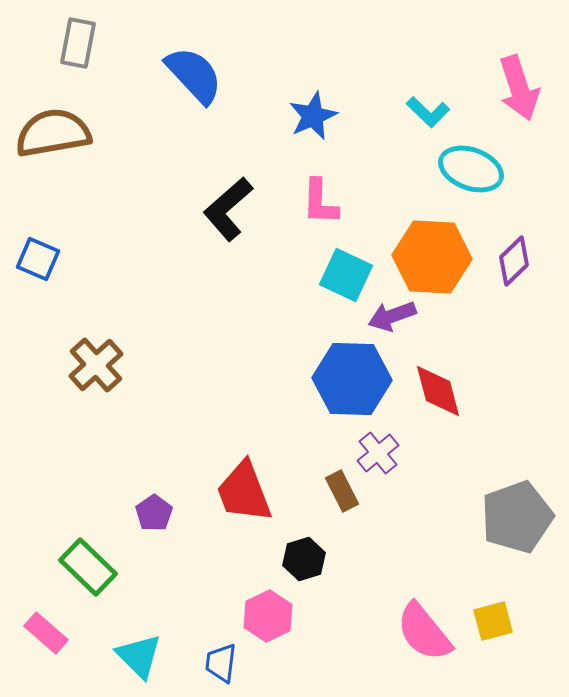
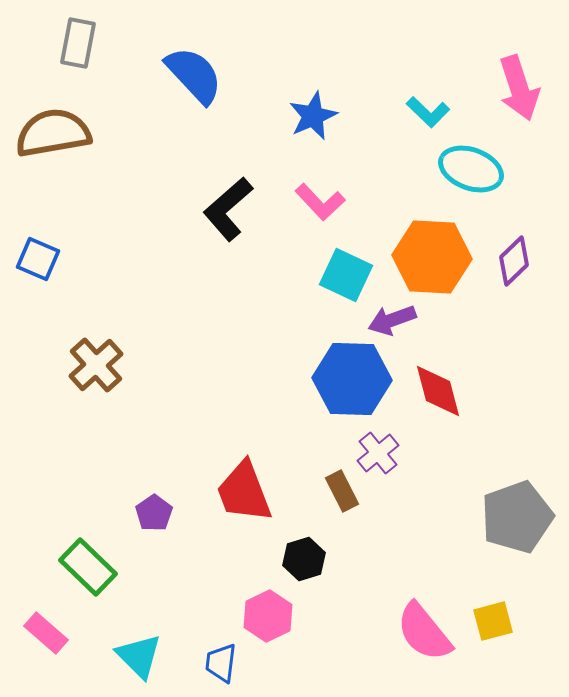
pink L-shape: rotated 45 degrees counterclockwise
purple arrow: moved 4 px down
